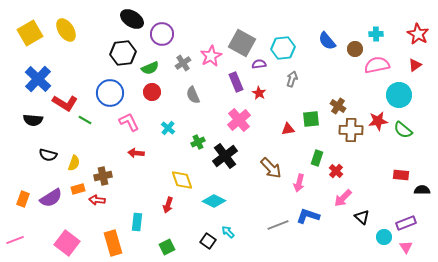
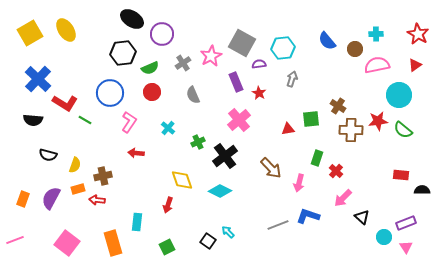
pink L-shape at (129, 122): rotated 60 degrees clockwise
yellow semicircle at (74, 163): moved 1 px right, 2 px down
purple semicircle at (51, 198): rotated 150 degrees clockwise
cyan diamond at (214, 201): moved 6 px right, 10 px up
